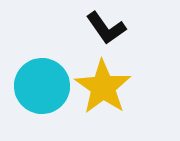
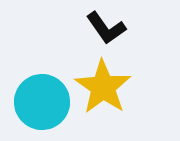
cyan circle: moved 16 px down
